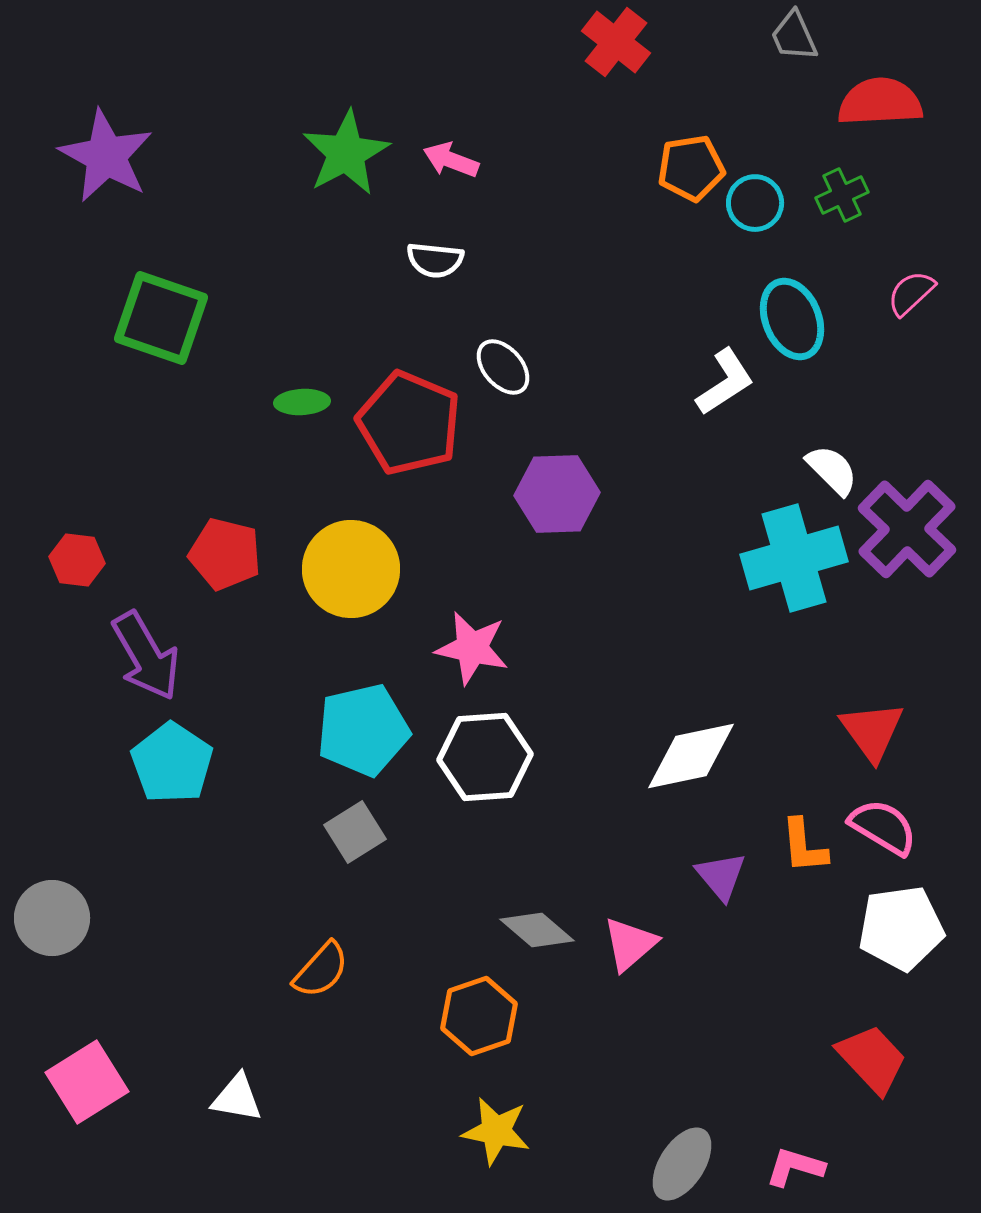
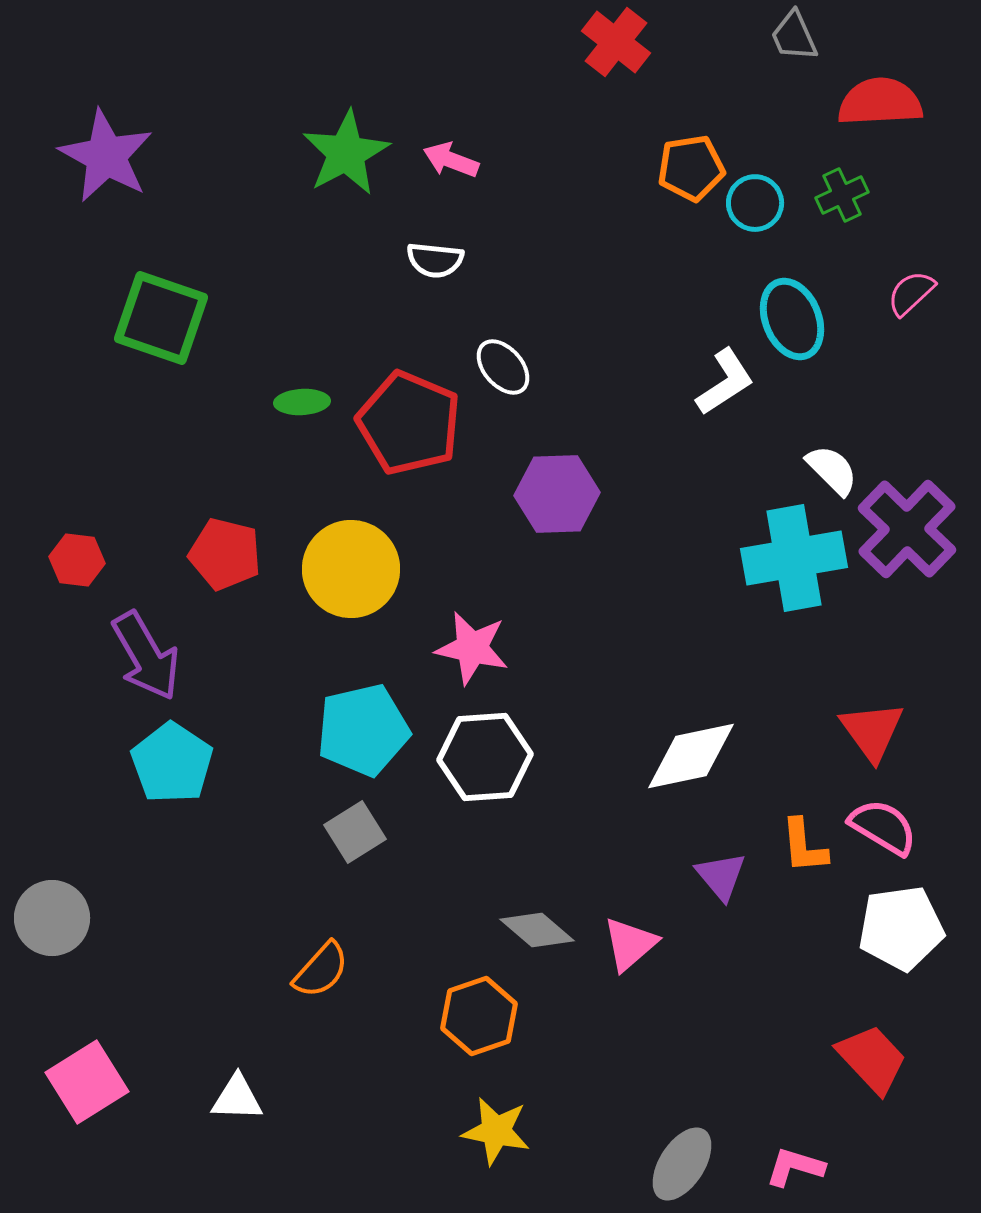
cyan cross at (794, 558): rotated 6 degrees clockwise
white triangle at (237, 1098): rotated 8 degrees counterclockwise
